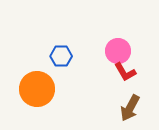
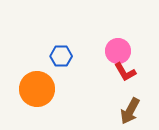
brown arrow: moved 3 px down
